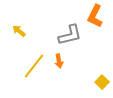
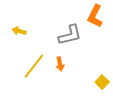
yellow arrow: rotated 24 degrees counterclockwise
orange arrow: moved 1 px right, 3 px down
